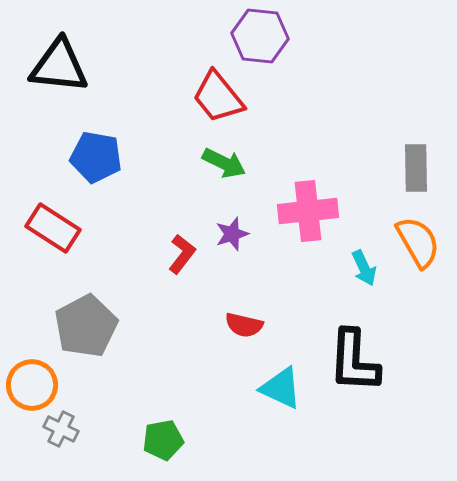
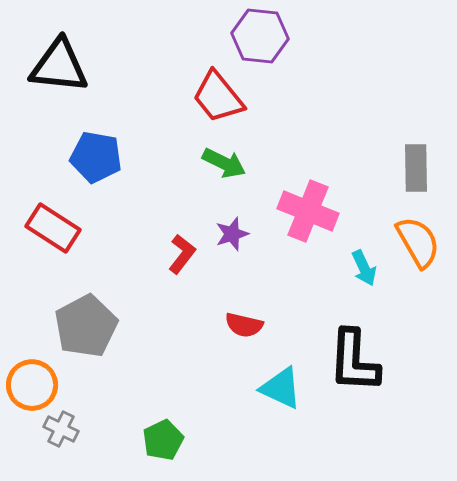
pink cross: rotated 28 degrees clockwise
green pentagon: rotated 15 degrees counterclockwise
